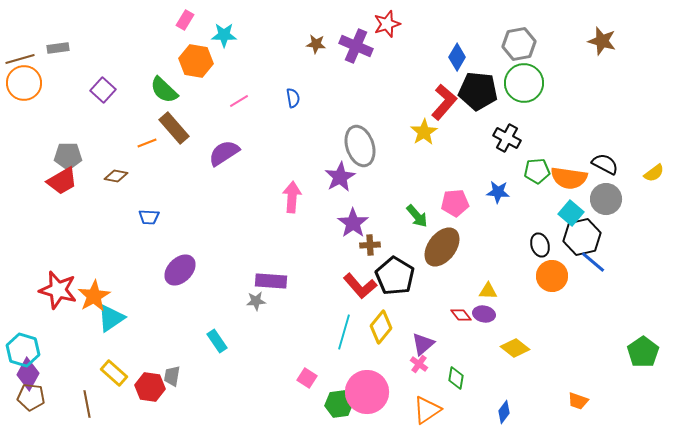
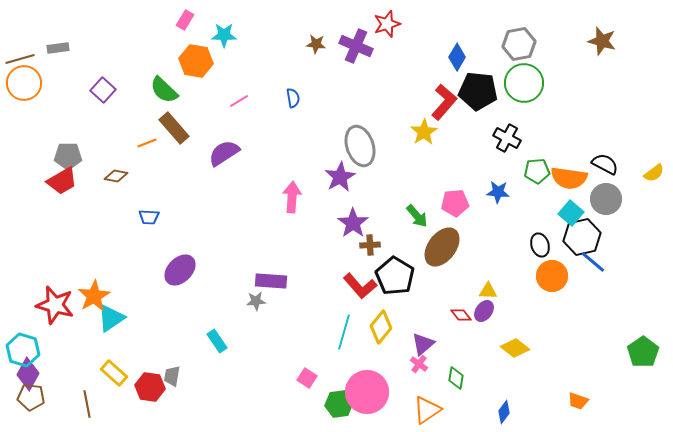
red star at (58, 290): moved 3 px left, 15 px down
purple ellipse at (484, 314): moved 3 px up; rotated 65 degrees counterclockwise
